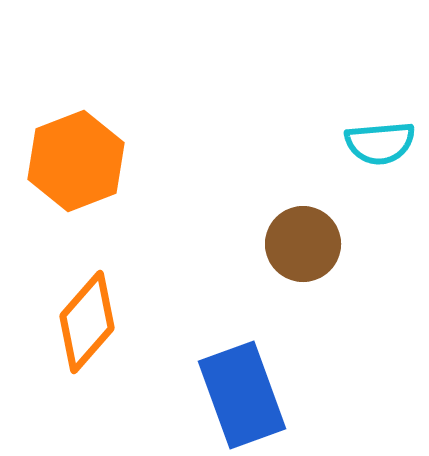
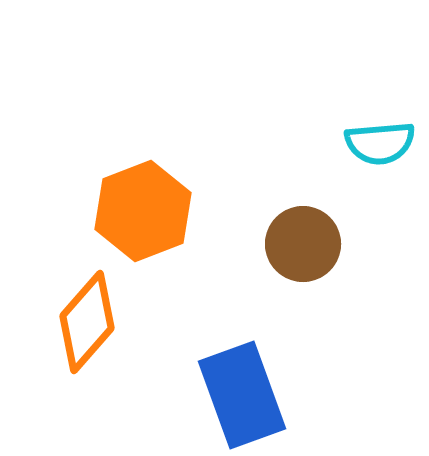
orange hexagon: moved 67 px right, 50 px down
